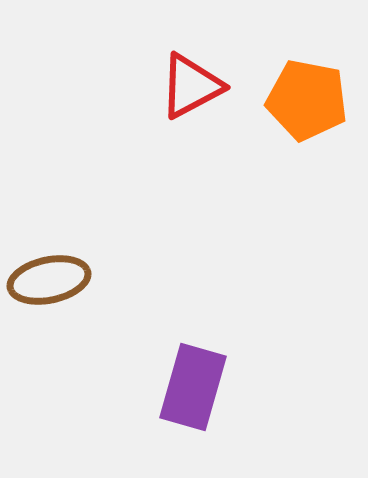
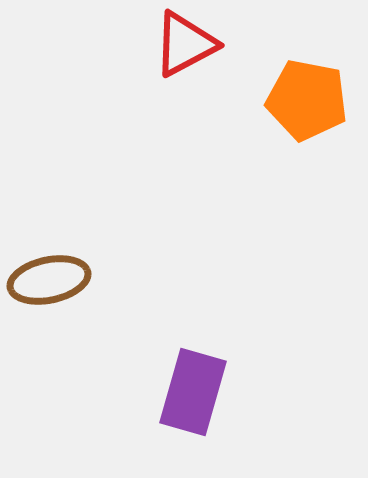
red triangle: moved 6 px left, 42 px up
purple rectangle: moved 5 px down
